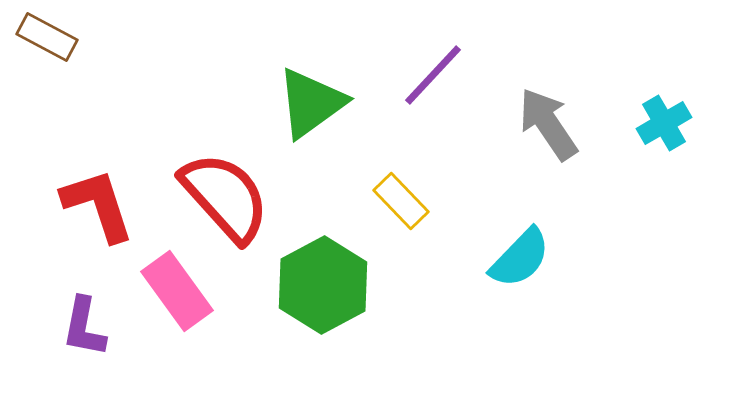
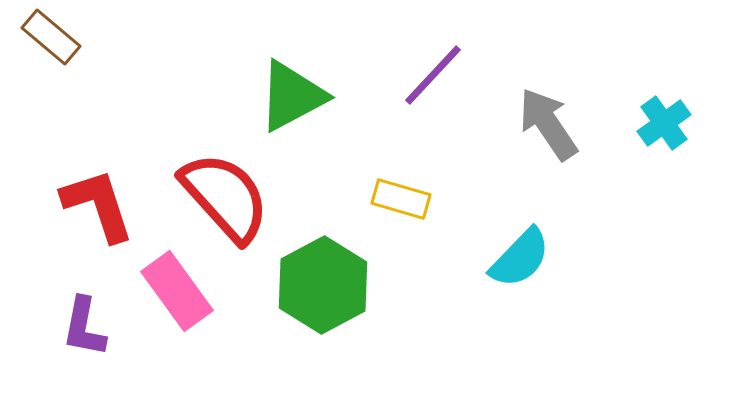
brown rectangle: moved 4 px right; rotated 12 degrees clockwise
green triangle: moved 19 px left, 7 px up; rotated 8 degrees clockwise
cyan cross: rotated 6 degrees counterclockwise
yellow rectangle: moved 2 px up; rotated 30 degrees counterclockwise
